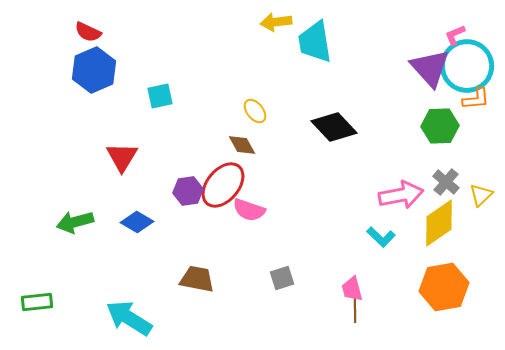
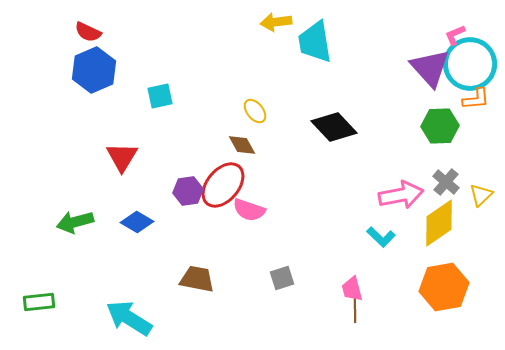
cyan circle: moved 3 px right, 2 px up
green rectangle: moved 2 px right
